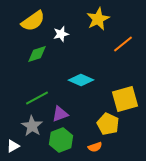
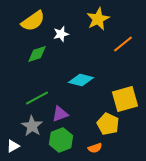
cyan diamond: rotated 10 degrees counterclockwise
orange semicircle: moved 1 px down
